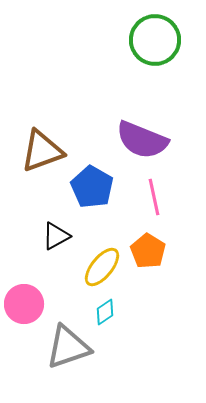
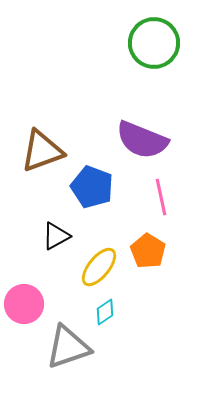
green circle: moved 1 px left, 3 px down
blue pentagon: rotated 9 degrees counterclockwise
pink line: moved 7 px right
yellow ellipse: moved 3 px left
